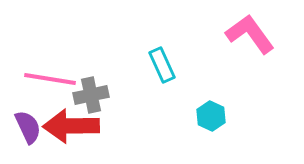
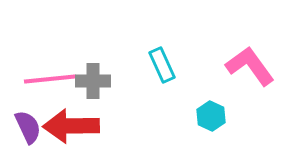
pink L-shape: moved 32 px down
pink line: rotated 15 degrees counterclockwise
gray cross: moved 2 px right, 14 px up; rotated 12 degrees clockwise
